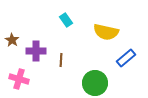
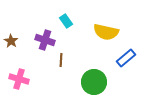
cyan rectangle: moved 1 px down
brown star: moved 1 px left, 1 px down
purple cross: moved 9 px right, 11 px up; rotated 18 degrees clockwise
green circle: moved 1 px left, 1 px up
